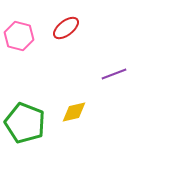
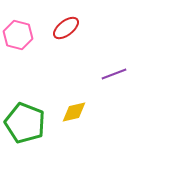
pink hexagon: moved 1 px left, 1 px up
